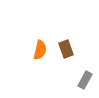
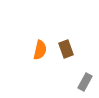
gray rectangle: moved 2 px down
